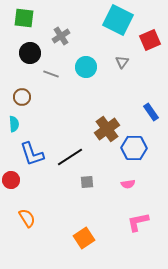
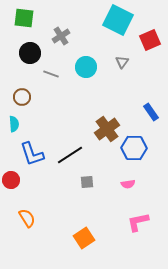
black line: moved 2 px up
